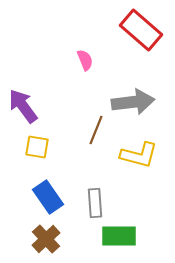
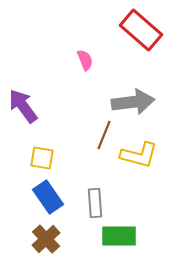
brown line: moved 8 px right, 5 px down
yellow square: moved 5 px right, 11 px down
